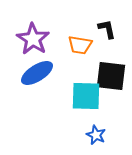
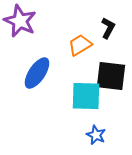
black L-shape: moved 1 px right, 1 px up; rotated 40 degrees clockwise
purple star: moved 13 px left, 18 px up; rotated 8 degrees counterclockwise
orange trapezoid: rotated 140 degrees clockwise
blue ellipse: rotated 24 degrees counterclockwise
